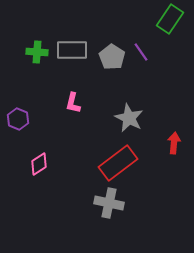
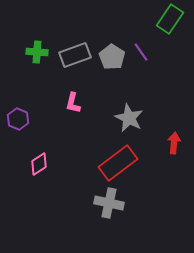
gray rectangle: moved 3 px right, 5 px down; rotated 20 degrees counterclockwise
